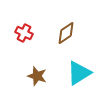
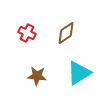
red cross: moved 3 px right
brown star: rotated 12 degrees counterclockwise
